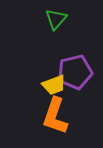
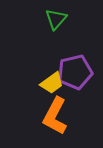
yellow trapezoid: moved 2 px left, 2 px up; rotated 15 degrees counterclockwise
orange L-shape: rotated 9 degrees clockwise
